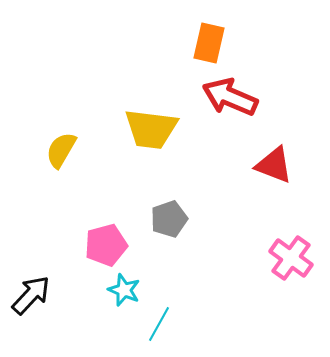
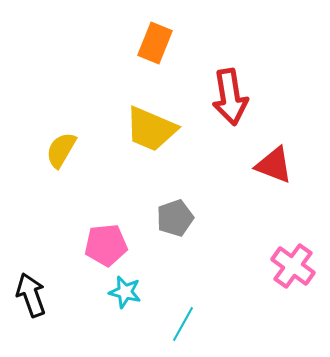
orange rectangle: moved 54 px left; rotated 9 degrees clockwise
red arrow: rotated 122 degrees counterclockwise
yellow trapezoid: rotated 16 degrees clockwise
gray pentagon: moved 6 px right, 1 px up
pink pentagon: rotated 9 degrees clockwise
pink cross: moved 2 px right, 8 px down
cyan star: moved 1 px right, 2 px down; rotated 8 degrees counterclockwise
black arrow: rotated 63 degrees counterclockwise
cyan line: moved 24 px right
